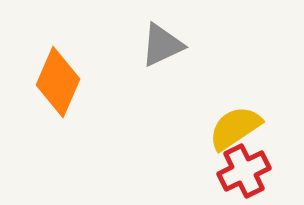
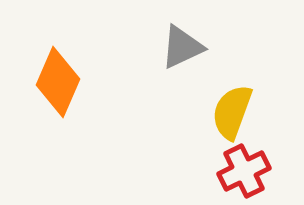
gray triangle: moved 20 px right, 2 px down
yellow semicircle: moved 3 px left, 16 px up; rotated 36 degrees counterclockwise
